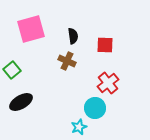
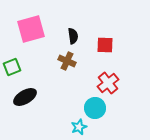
green square: moved 3 px up; rotated 18 degrees clockwise
black ellipse: moved 4 px right, 5 px up
